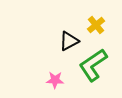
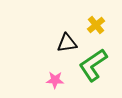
black triangle: moved 2 px left, 2 px down; rotated 20 degrees clockwise
